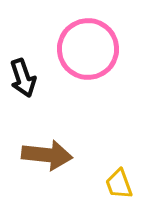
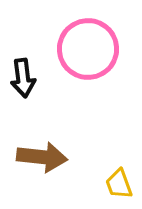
black arrow: rotated 12 degrees clockwise
brown arrow: moved 5 px left, 2 px down
